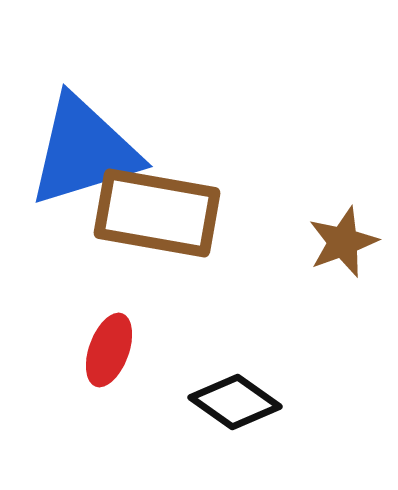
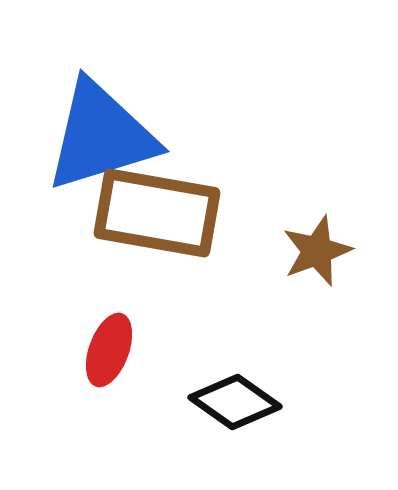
blue triangle: moved 17 px right, 15 px up
brown star: moved 26 px left, 9 px down
